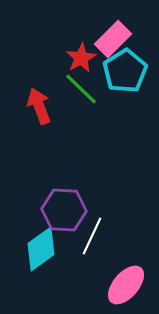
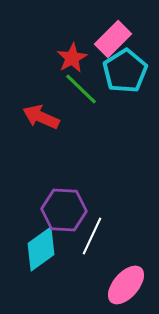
red star: moved 9 px left
red arrow: moved 2 px right, 11 px down; rotated 45 degrees counterclockwise
